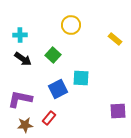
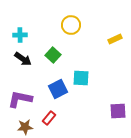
yellow rectangle: rotated 64 degrees counterclockwise
brown star: moved 2 px down
